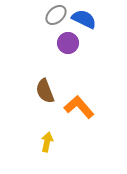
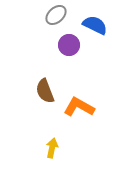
blue semicircle: moved 11 px right, 6 px down
purple circle: moved 1 px right, 2 px down
orange L-shape: rotated 20 degrees counterclockwise
yellow arrow: moved 5 px right, 6 px down
